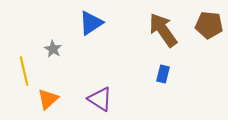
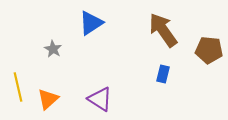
brown pentagon: moved 25 px down
yellow line: moved 6 px left, 16 px down
